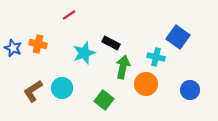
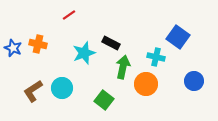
blue circle: moved 4 px right, 9 px up
